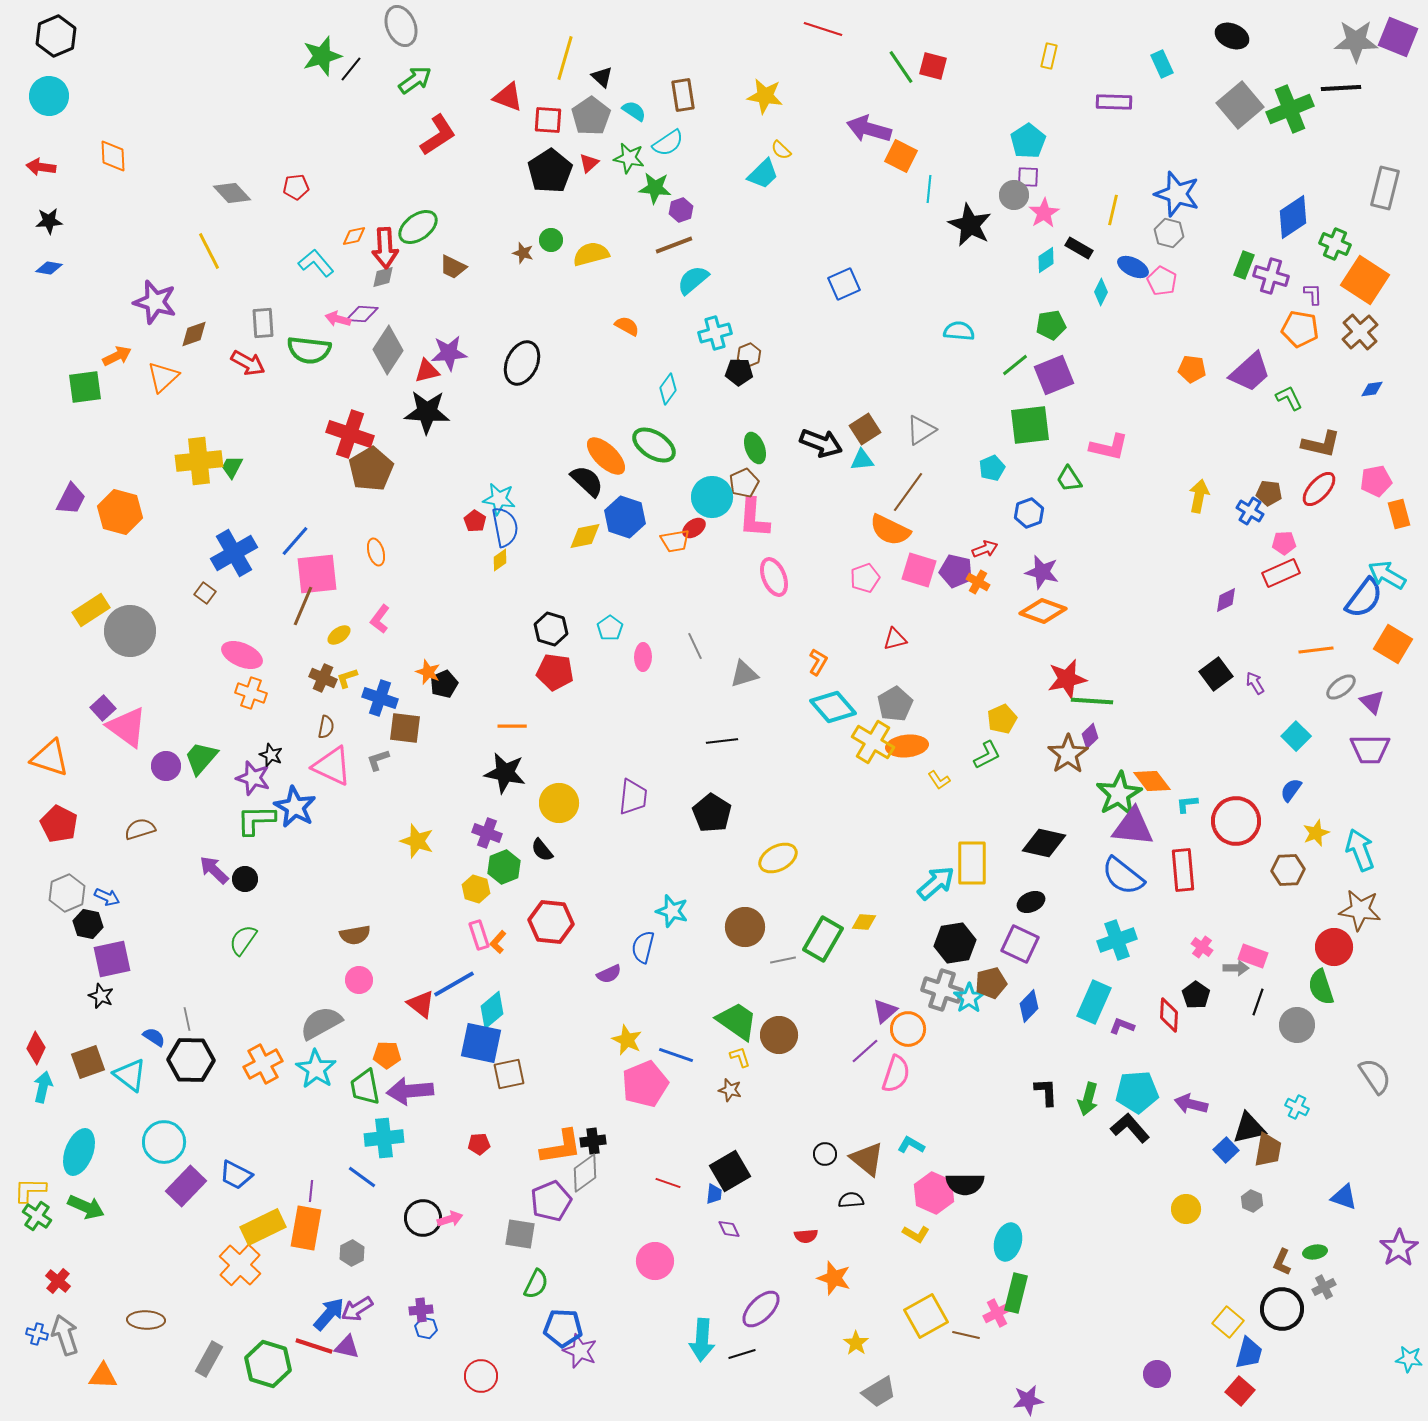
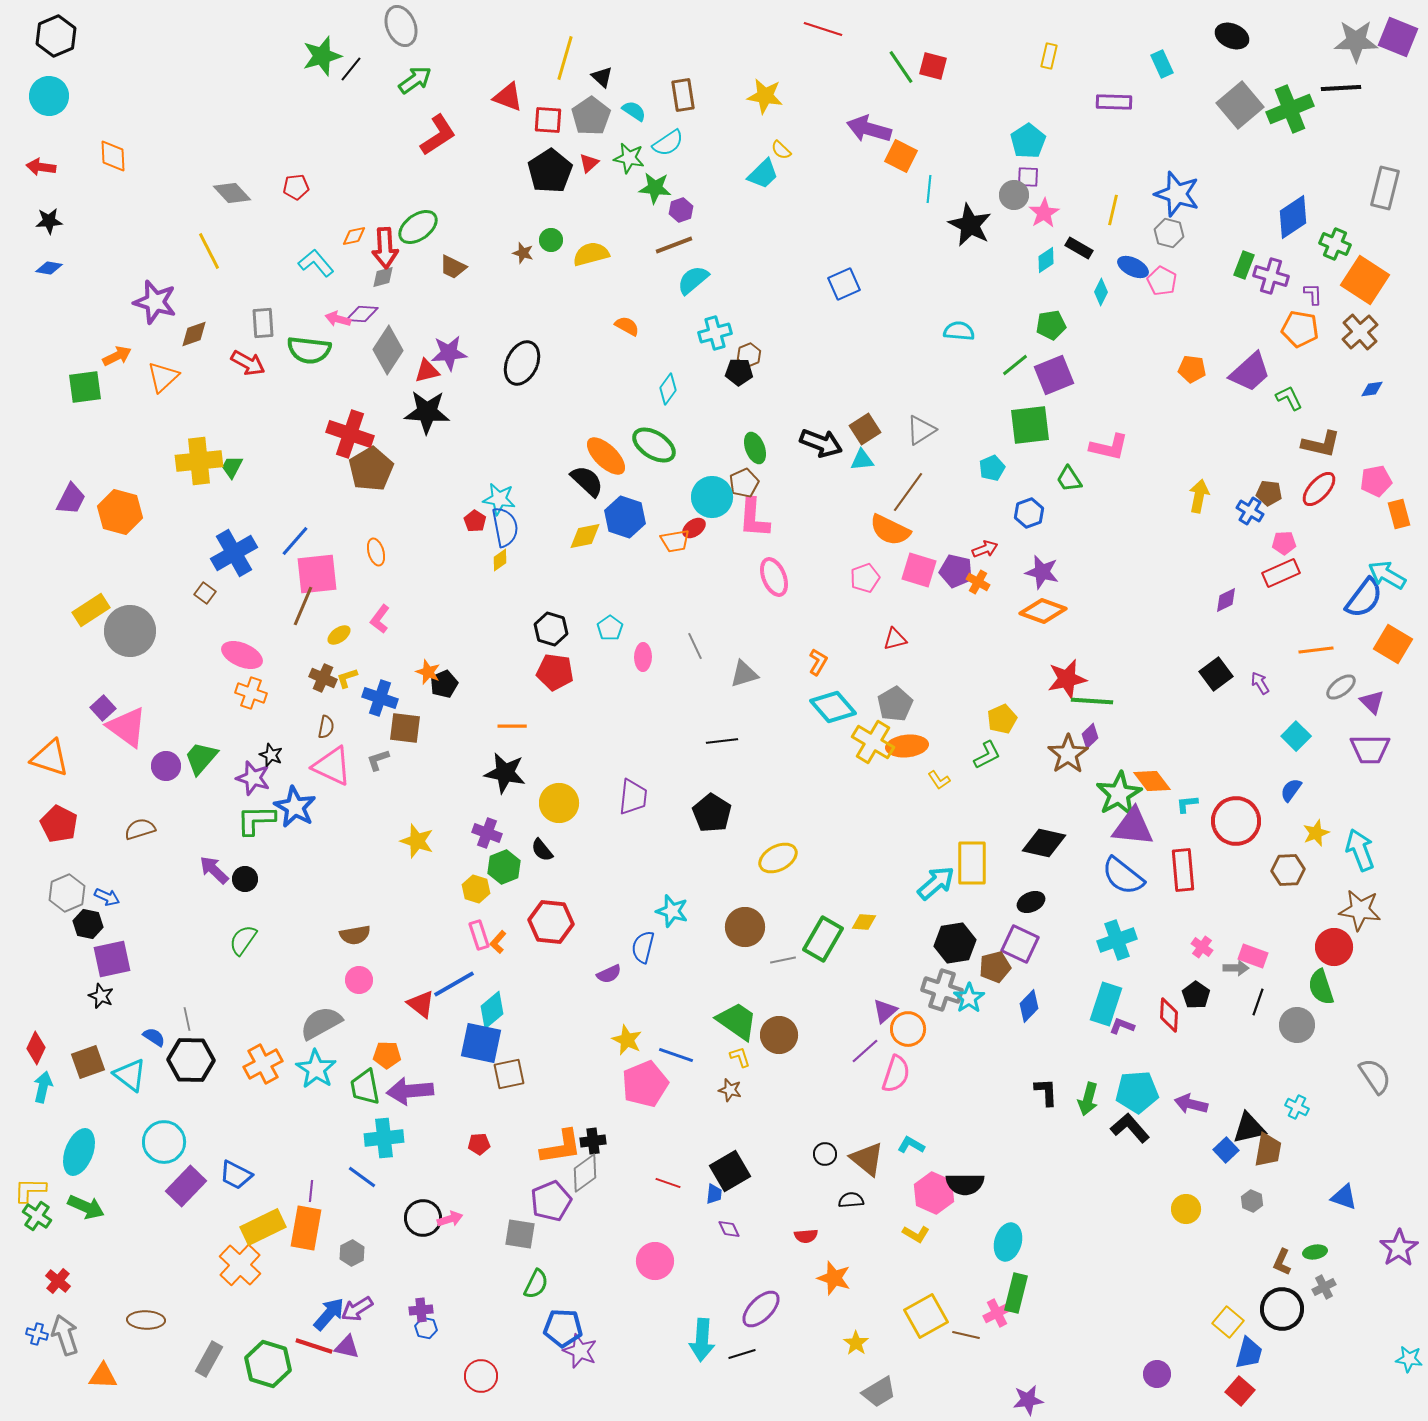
purple arrow at (1255, 683): moved 5 px right
brown pentagon at (991, 983): moved 4 px right, 16 px up
cyan rectangle at (1094, 1002): moved 12 px right, 2 px down; rotated 6 degrees counterclockwise
